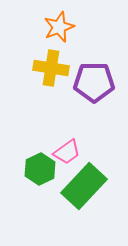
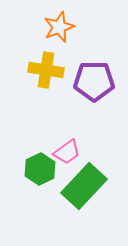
yellow cross: moved 5 px left, 2 px down
purple pentagon: moved 1 px up
